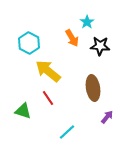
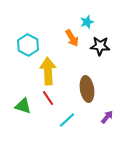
cyan star: rotated 16 degrees clockwise
cyan hexagon: moved 1 px left, 2 px down
yellow arrow: rotated 48 degrees clockwise
brown ellipse: moved 6 px left, 1 px down
green triangle: moved 5 px up
cyan line: moved 12 px up
